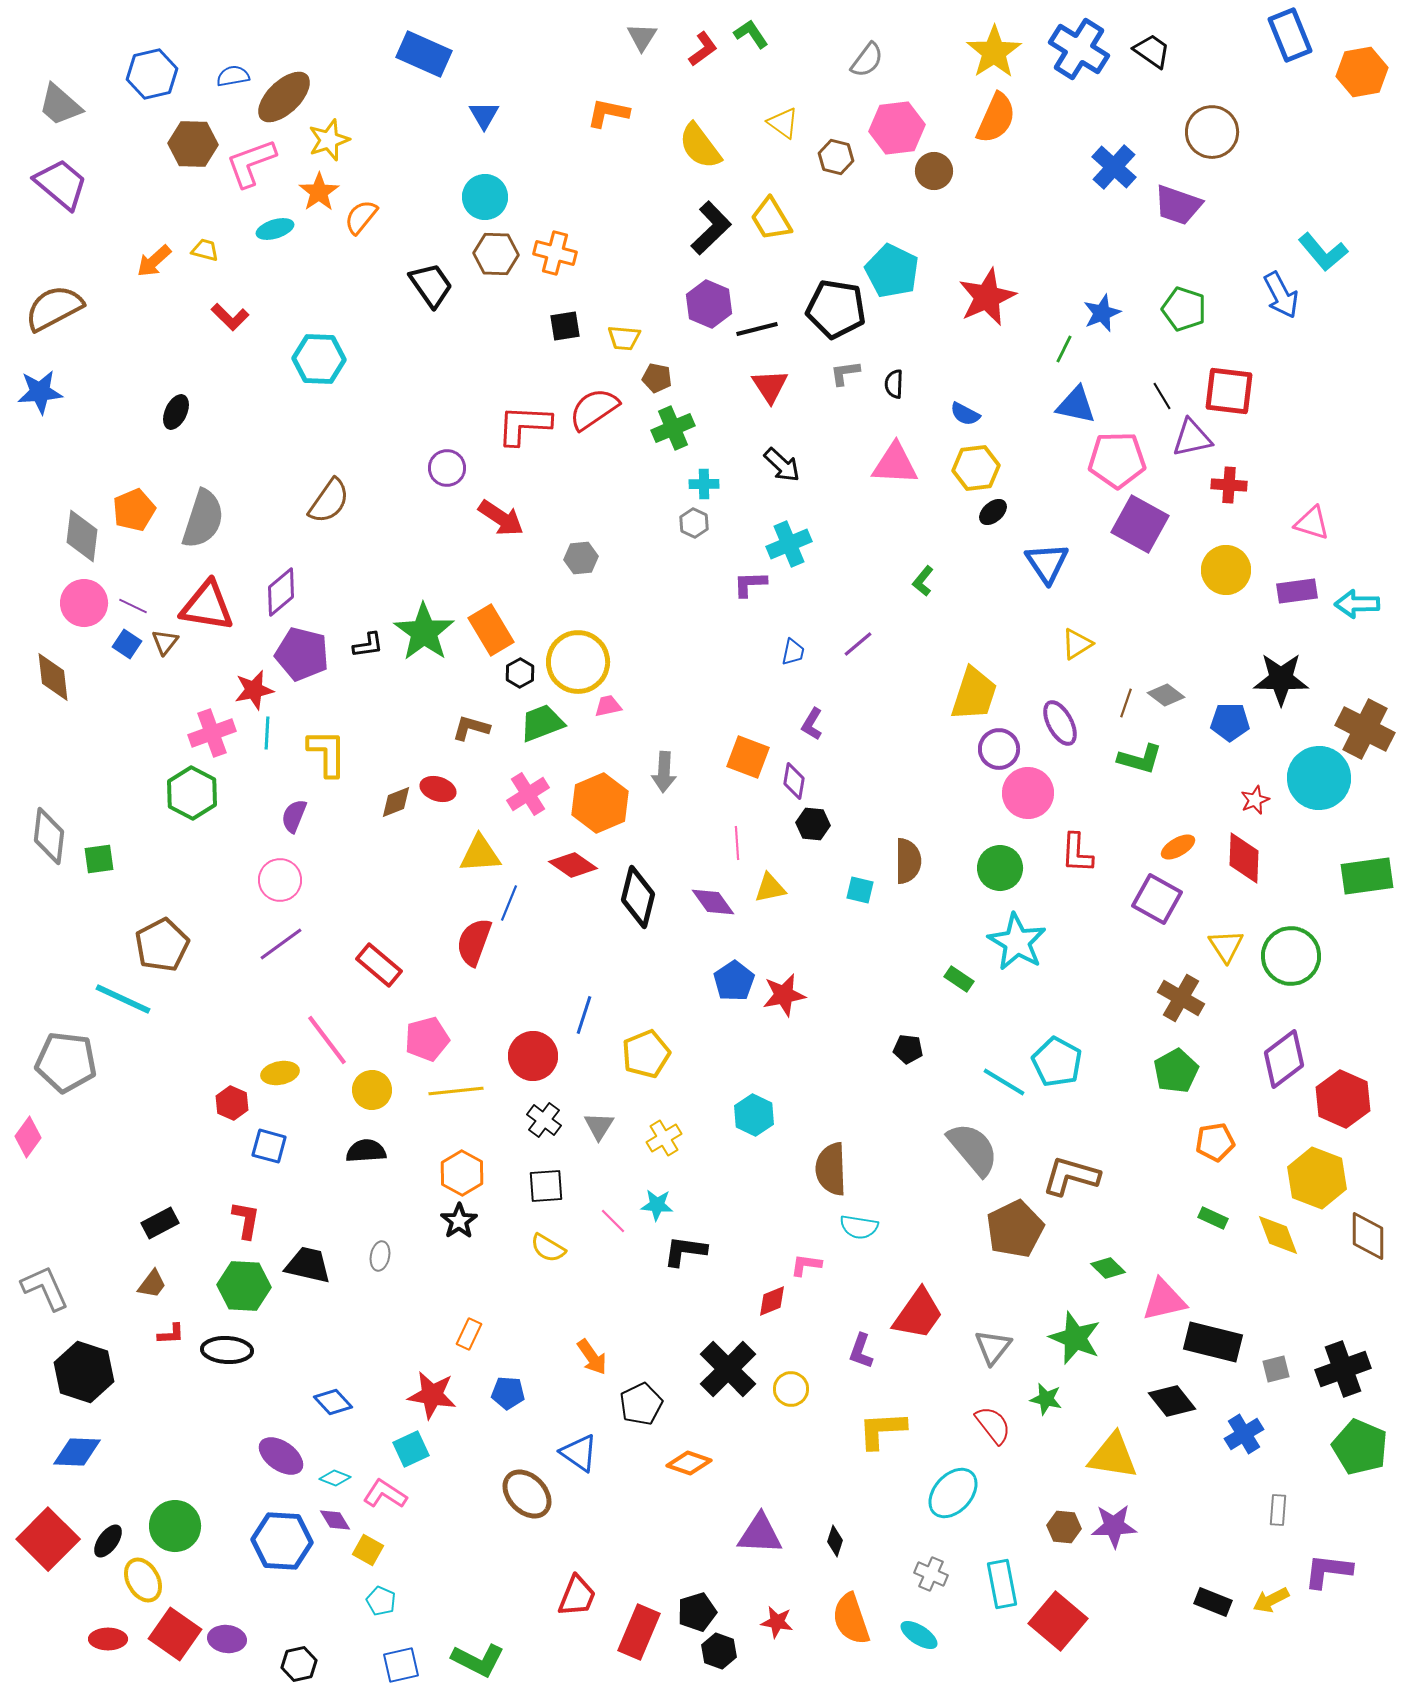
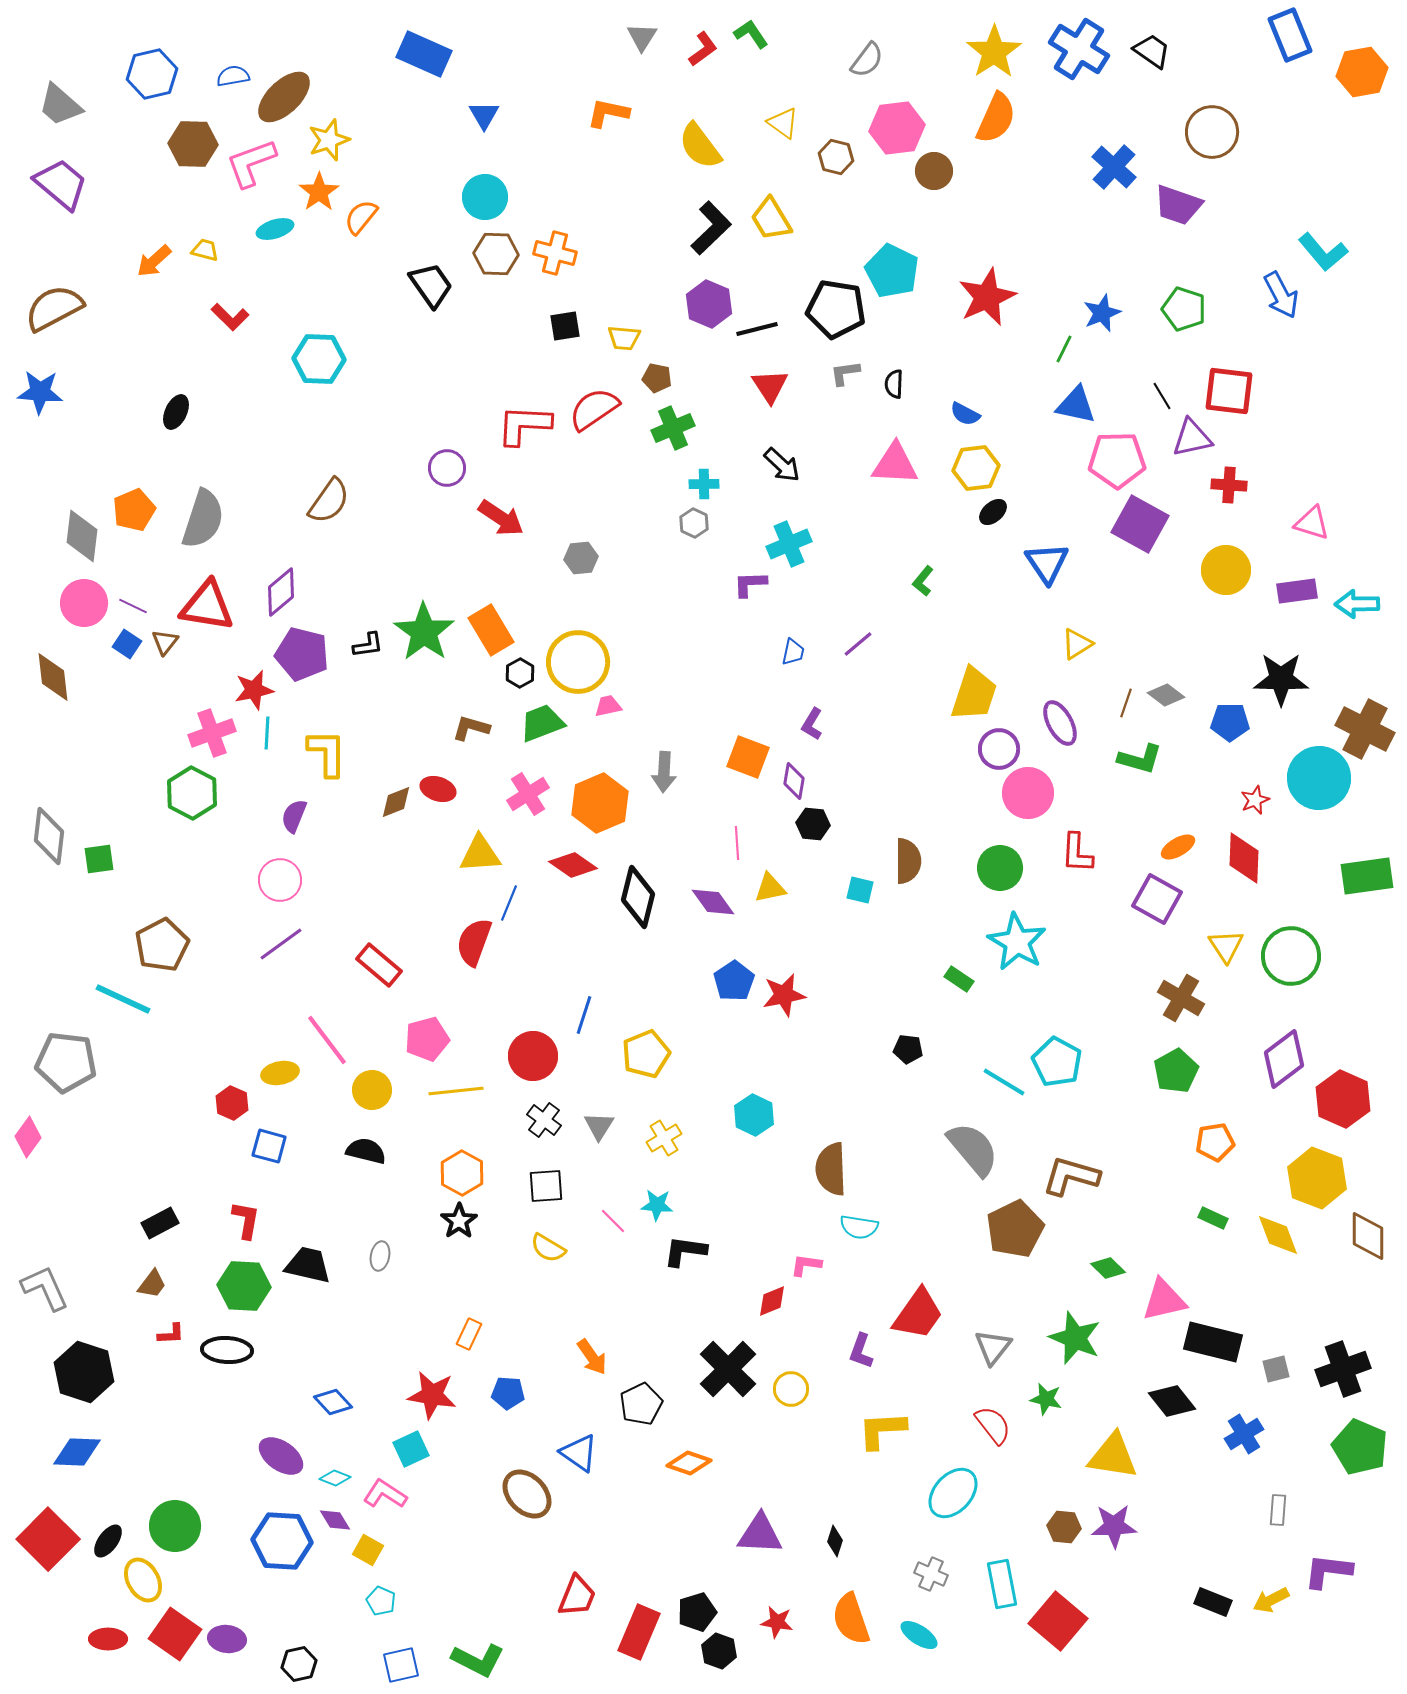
blue star at (40, 392): rotated 9 degrees clockwise
black semicircle at (366, 1151): rotated 18 degrees clockwise
